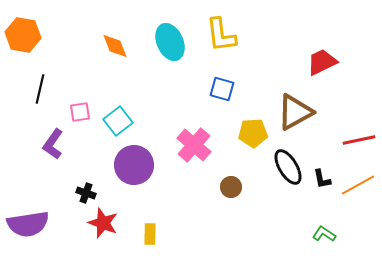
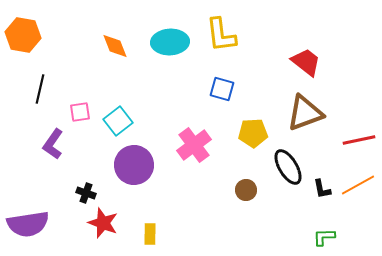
cyan ellipse: rotated 69 degrees counterclockwise
red trapezoid: moved 16 px left; rotated 64 degrees clockwise
brown triangle: moved 10 px right, 1 px down; rotated 9 degrees clockwise
pink cross: rotated 12 degrees clockwise
black L-shape: moved 10 px down
brown circle: moved 15 px right, 3 px down
green L-shape: moved 3 px down; rotated 35 degrees counterclockwise
